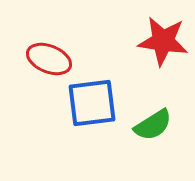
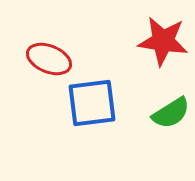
green semicircle: moved 18 px right, 12 px up
